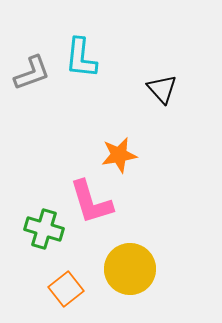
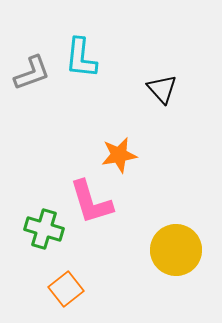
yellow circle: moved 46 px right, 19 px up
